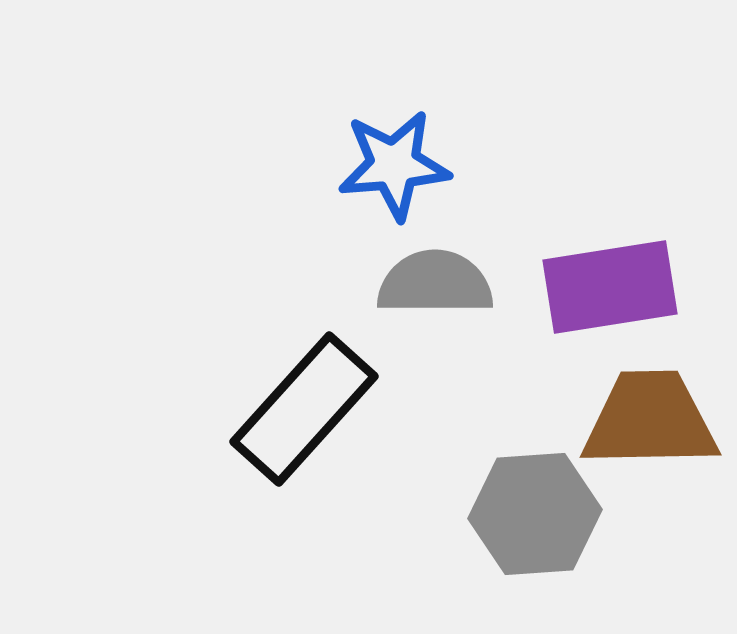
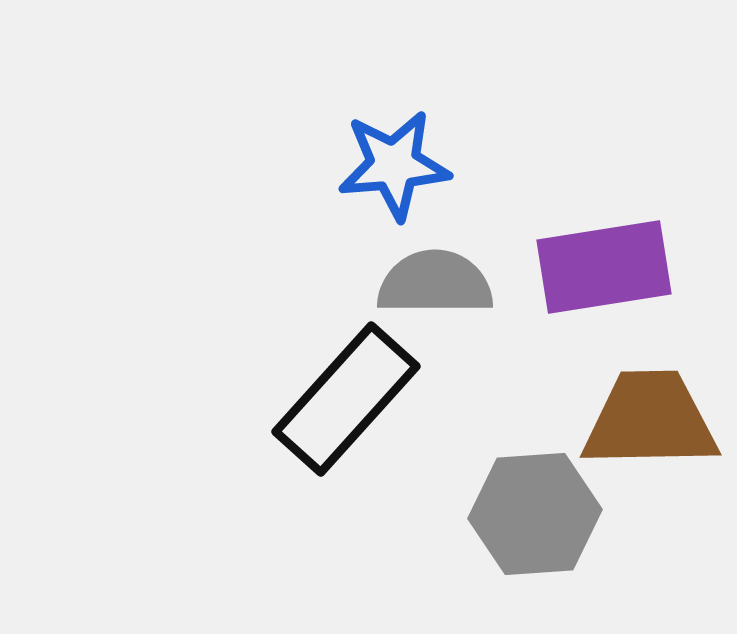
purple rectangle: moved 6 px left, 20 px up
black rectangle: moved 42 px right, 10 px up
